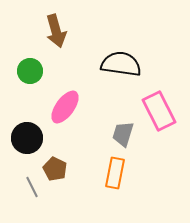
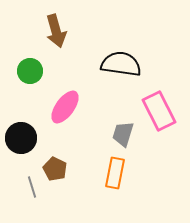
black circle: moved 6 px left
gray line: rotated 10 degrees clockwise
